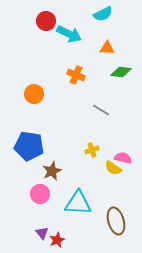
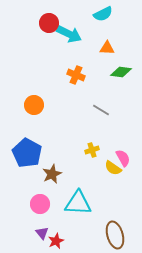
red circle: moved 3 px right, 2 px down
orange circle: moved 11 px down
blue pentagon: moved 2 px left, 7 px down; rotated 20 degrees clockwise
pink semicircle: rotated 48 degrees clockwise
brown star: moved 3 px down
pink circle: moved 10 px down
brown ellipse: moved 1 px left, 14 px down
red star: moved 1 px left, 1 px down
